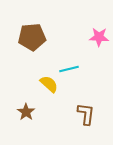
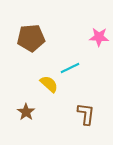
brown pentagon: moved 1 px left, 1 px down
cyan line: moved 1 px right, 1 px up; rotated 12 degrees counterclockwise
